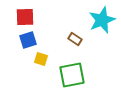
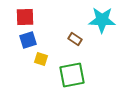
cyan star: rotated 24 degrees clockwise
